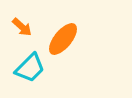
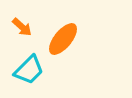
cyan trapezoid: moved 1 px left, 2 px down
